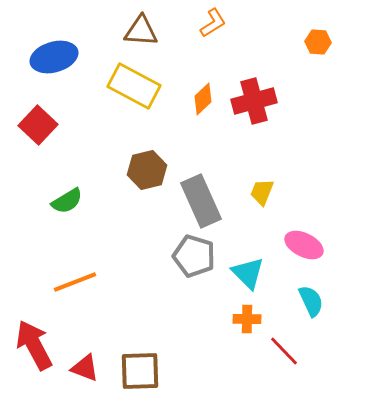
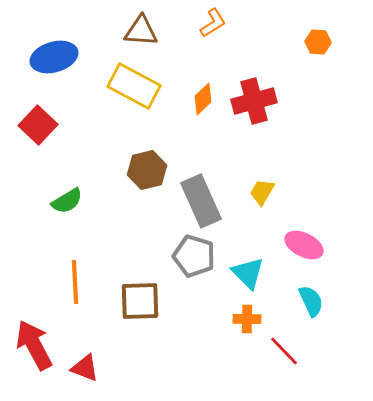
yellow trapezoid: rotated 8 degrees clockwise
orange line: rotated 72 degrees counterclockwise
brown square: moved 70 px up
